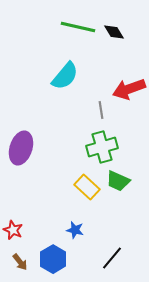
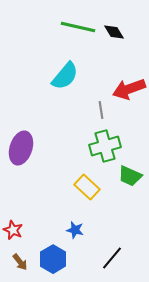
green cross: moved 3 px right, 1 px up
green trapezoid: moved 12 px right, 5 px up
